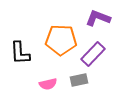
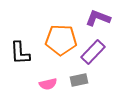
purple rectangle: moved 2 px up
